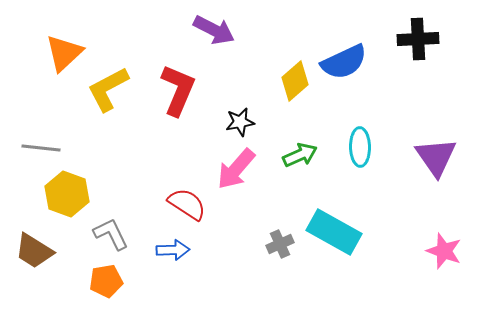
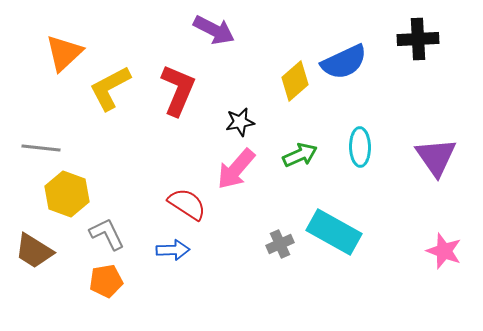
yellow L-shape: moved 2 px right, 1 px up
gray L-shape: moved 4 px left
